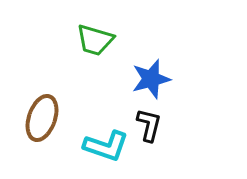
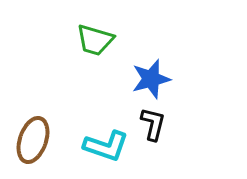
brown ellipse: moved 9 px left, 22 px down
black L-shape: moved 4 px right, 1 px up
